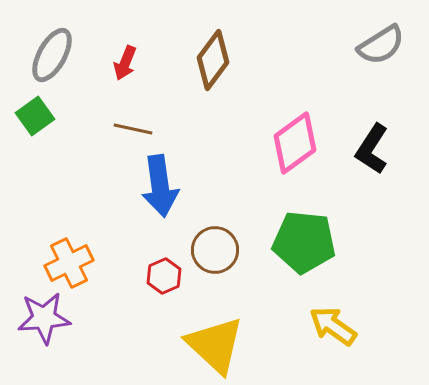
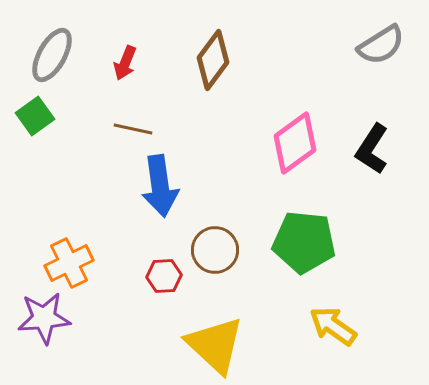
red hexagon: rotated 20 degrees clockwise
